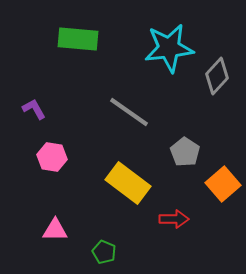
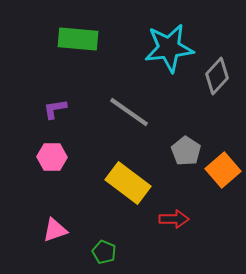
purple L-shape: moved 21 px right; rotated 70 degrees counterclockwise
gray pentagon: moved 1 px right, 1 px up
pink hexagon: rotated 8 degrees counterclockwise
orange square: moved 14 px up
pink triangle: rotated 20 degrees counterclockwise
